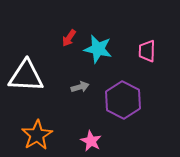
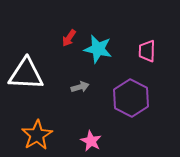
white triangle: moved 2 px up
purple hexagon: moved 8 px right, 2 px up
